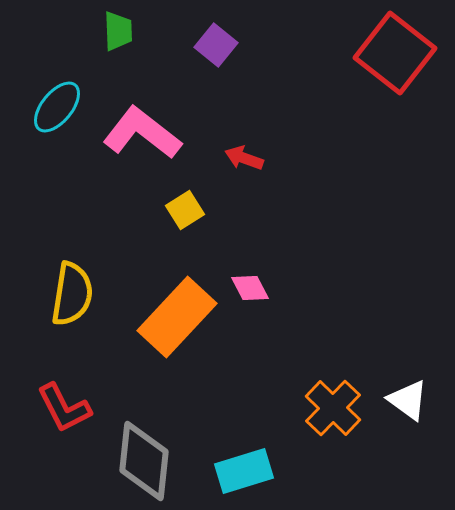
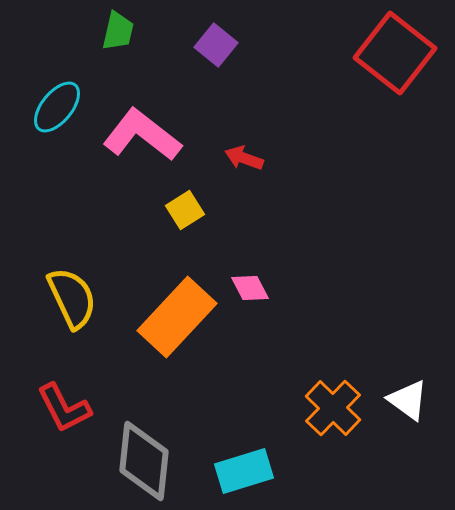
green trapezoid: rotated 15 degrees clockwise
pink L-shape: moved 2 px down
yellow semicircle: moved 4 px down; rotated 34 degrees counterclockwise
